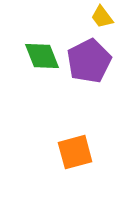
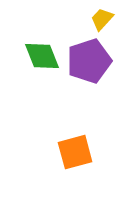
yellow trapezoid: moved 2 px down; rotated 80 degrees clockwise
purple pentagon: rotated 9 degrees clockwise
